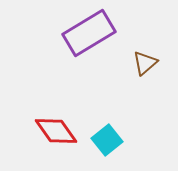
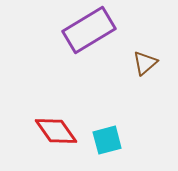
purple rectangle: moved 3 px up
cyan square: rotated 24 degrees clockwise
